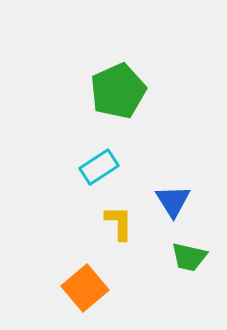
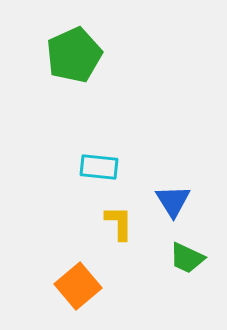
green pentagon: moved 44 px left, 36 px up
cyan rectangle: rotated 39 degrees clockwise
green trapezoid: moved 2 px left, 1 px down; rotated 12 degrees clockwise
orange square: moved 7 px left, 2 px up
